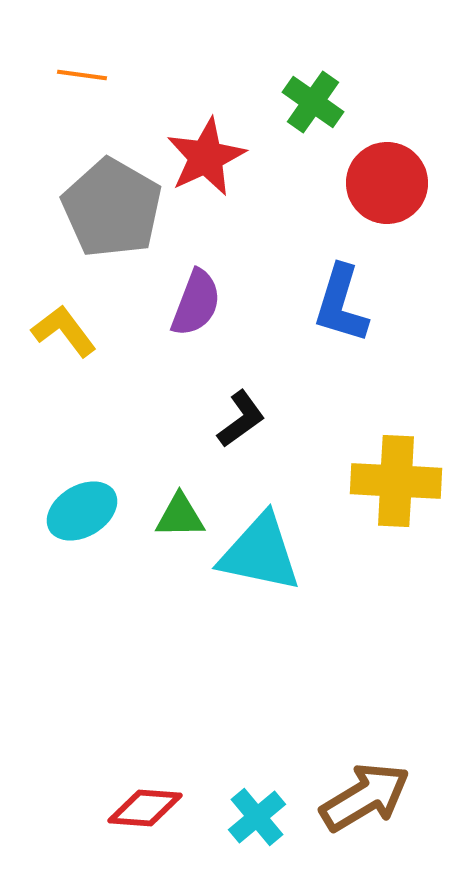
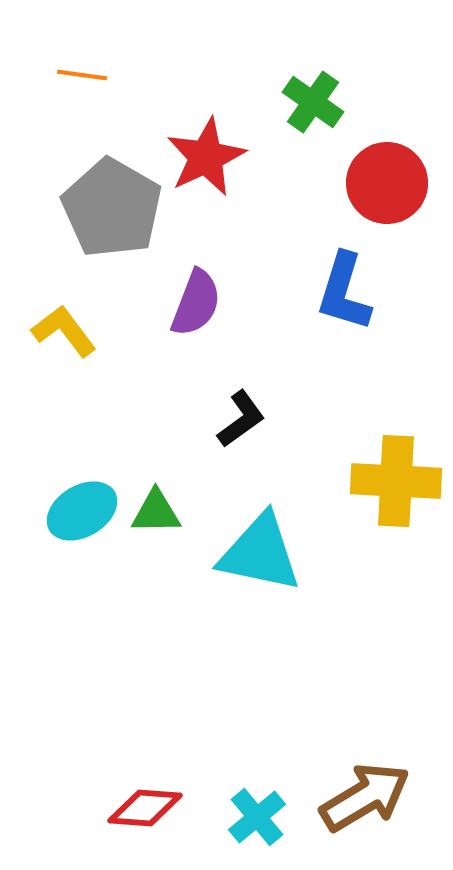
blue L-shape: moved 3 px right, 12 px up
green triangle: moved 24 px left, 4 px up
